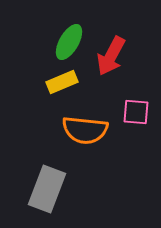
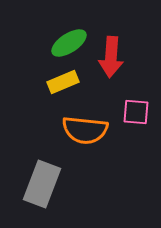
green ellipse: moved 1 px down; rotated 27 degrees clockwise
red arrow: moved 1 px down; rotated 24 degrees counterclockwise
yellow rectangle: moved 1 px right
gray rectangle: moved 5 px left, 5 px up
